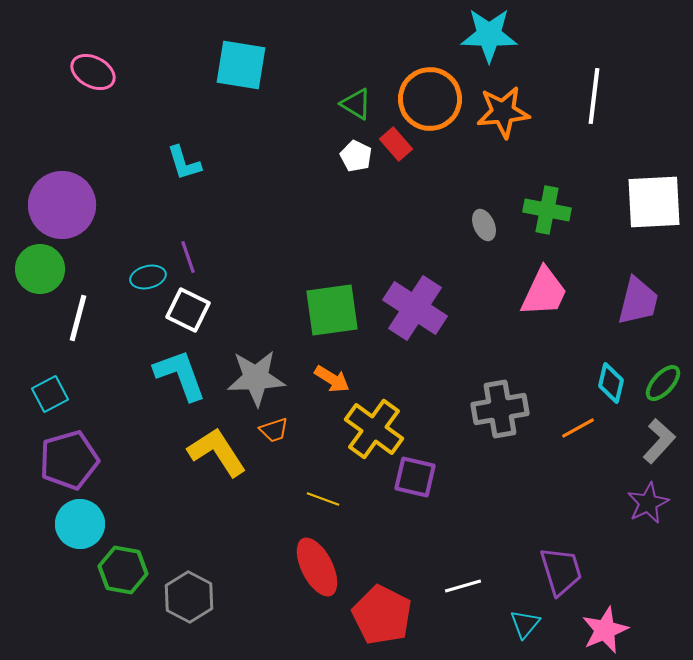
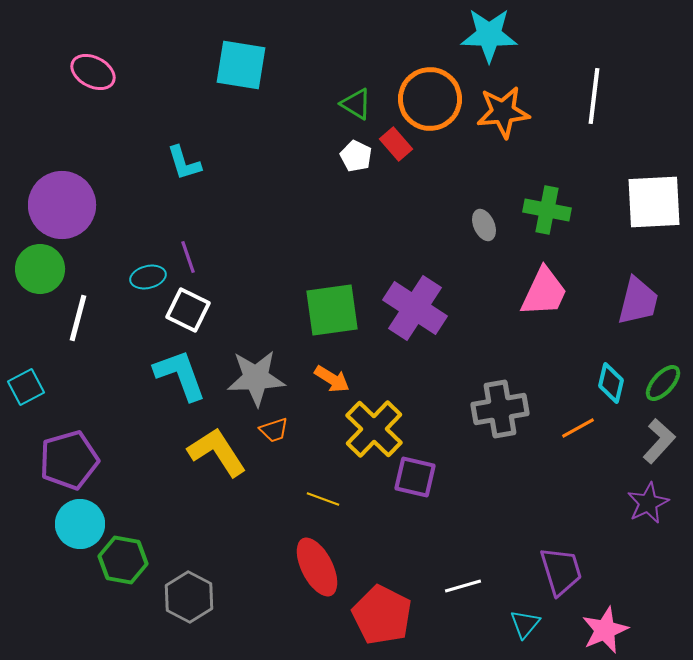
cyan square at (50, 394): moved 24 px left, 7 px up
yellow cross at (374, 429): rotated 8 degrees clockwise
green hexagon at (123, 570): moved 10 px up
